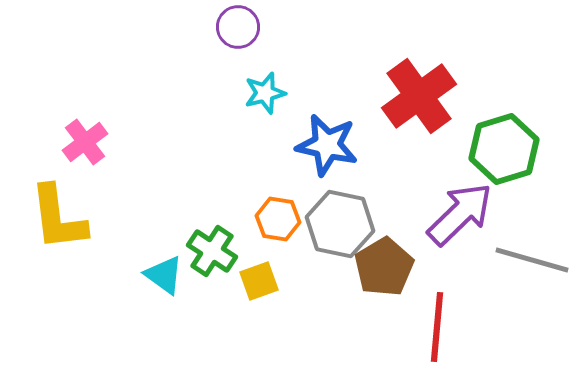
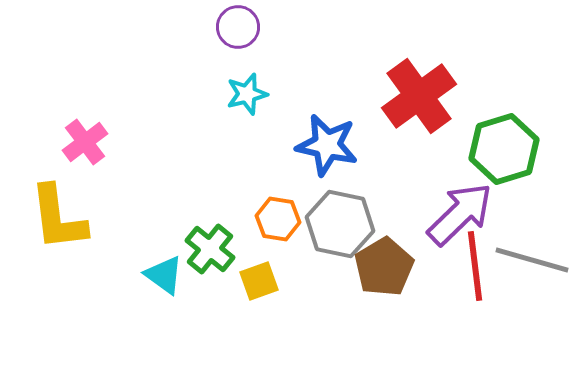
cyan star: moved 18 px left, 1 px down
green cross: moved 2 px left, 2 px up; rotated 6 degrees clockwise
red line: moved 38 px right, 61 px up; rotated 12 degrees counterclockwise
